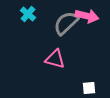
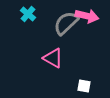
pink triangle: moved 2 px left, 1 px up; rotated 15 degrees clockwise
white square: moved 5 px left, 2 px up; rotated 16 degrees clockwise
